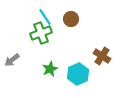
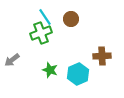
brown cross: rotated 36 degrees counterclockwise
green star: moved 1 px down; rotated 28 degrees counterclockwise
